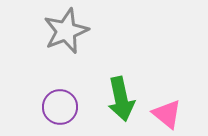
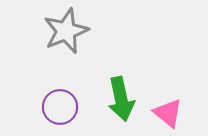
pink triangle: moved 1 px right, 1 px up
